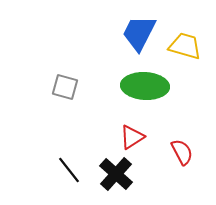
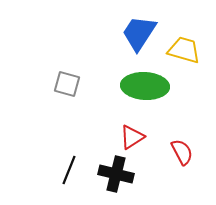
blue trapezoid: rotated 6 degrees clockwise
yellow trapezoid: moved 1 px left, 4 px down
gray square: moved 2 px right, 3 px up
black line: rotated 60 degrees clockwise
black cross: rotated 28 degrees counterclockwise
